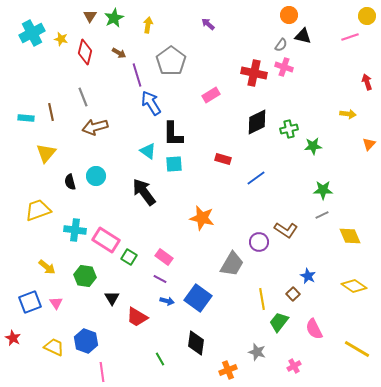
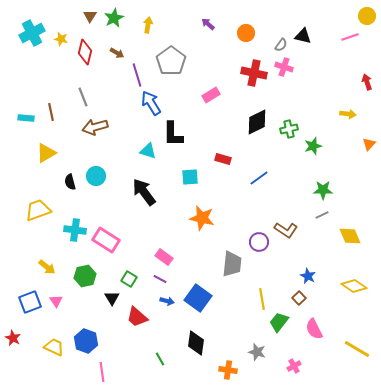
orange circle at (289, 15): moved 43 px left, 18 px down
brown arrow at (119, 53): moved 2 px left
green star at (313, 146): rotated 12 degrees counterclockwise
cyan triangle at (148, 151): rotated 18 degrees counterclockwise
yellow triangle at (46, 153): rotated 20 degrees clockwise
cyan square at (174, 164): moved 16 px right, 13 px down
blue line at (256, 178): moved 3 px right
green square at (129, 257): moved 22 px down
gray trapezoid at (232, 264): rotated 24 degrees counterclockwise
green hexagon at (85, 276): rotated 20 degrees counterclockwise
brown square at (293, 294): moved 6 px right, 4 px down
pink triangle at (56, 303): moved 2 px up
red trapezoid at (137, 317): rotated 10 degrees clockwise
orange cross at (228, 370): rotated 30 degrees clockwise
